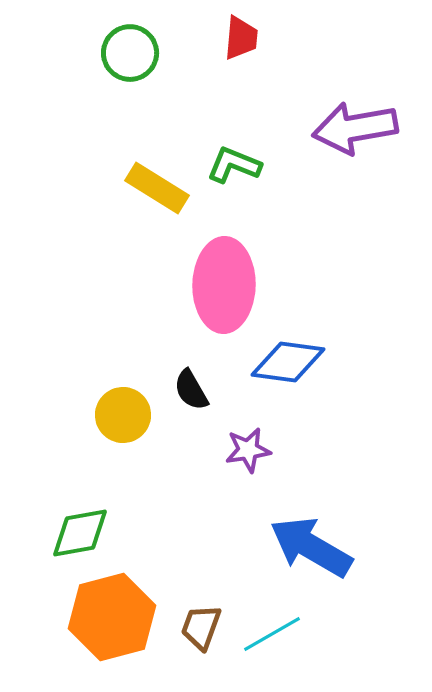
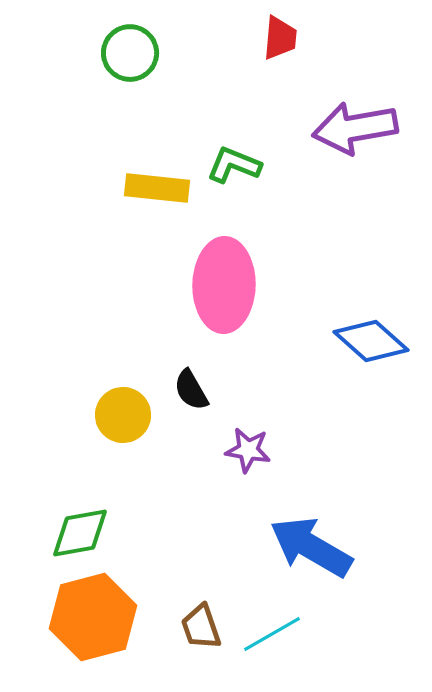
red trapezoid: moved 39 px right
yellow rectangle: rotated 26 degrees counterclockwise
blue diamond: moved 83 px right, 21 px up; rotated 34 degrees clockwise
purple star: rotated 18 degrees clockwise
orange hexagon: moved 19 px left
brown trapezoid: rotated 39 degrees counterclockwise
